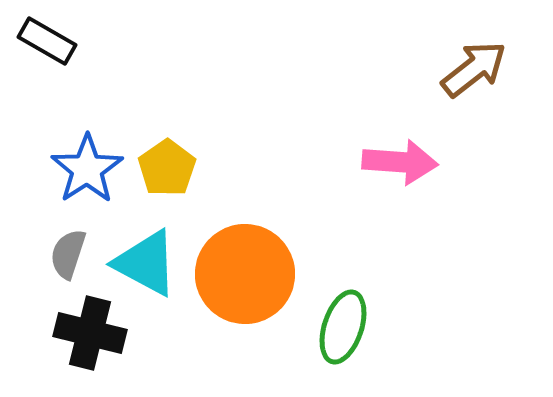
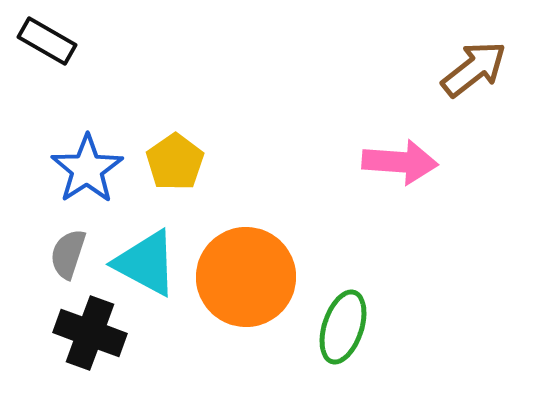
yellow pentagon: moved 8 px right, 6 px up
orange circle: moved 1 px right, 3 px down
black cross: rotated 6 degrees clockwise
